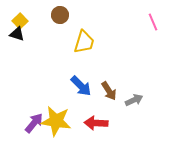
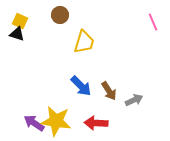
yellow square: rotated 21 degrees counterclockwise
purple arrow: rotated 95 degrees counterclockwise
